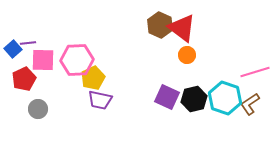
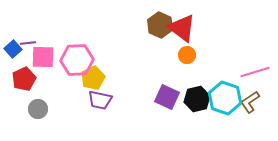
pink square: moved 3 px up
black hexagon: moved 3 px right
brown L-shape: moved 2 px up
